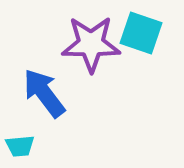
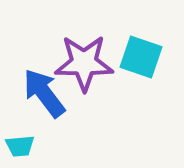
cyan square: moved 24 px down
purple star: moved 7 px left, 19 px down
